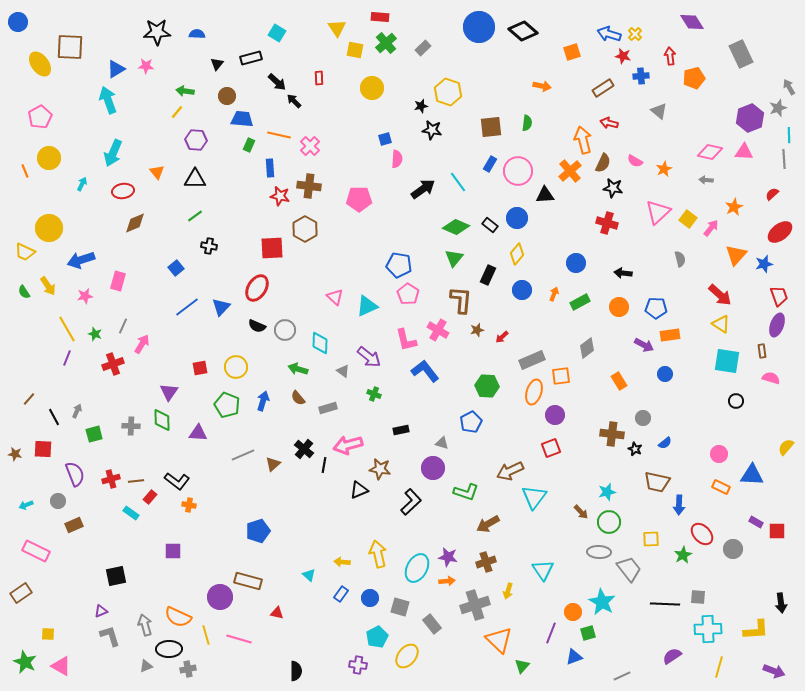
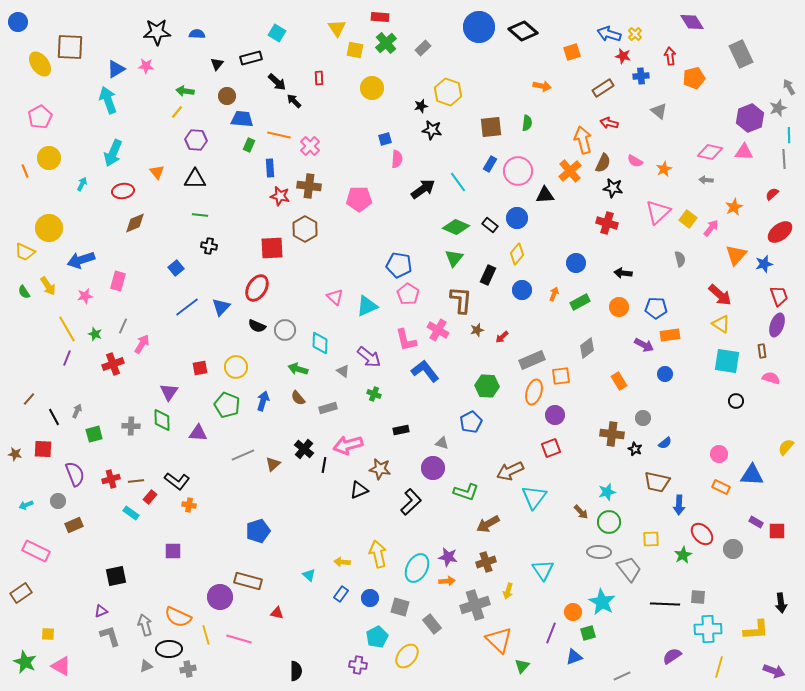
green line at (195, 216): moved 5 px right, 1 px up; rotated 42 degrees clockwise
